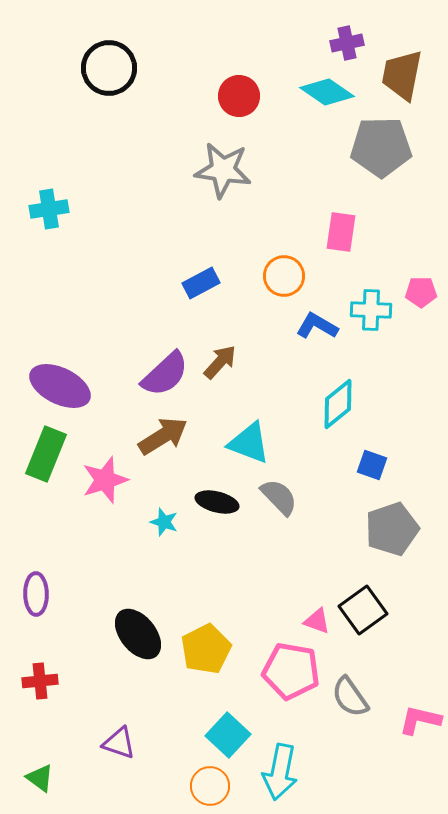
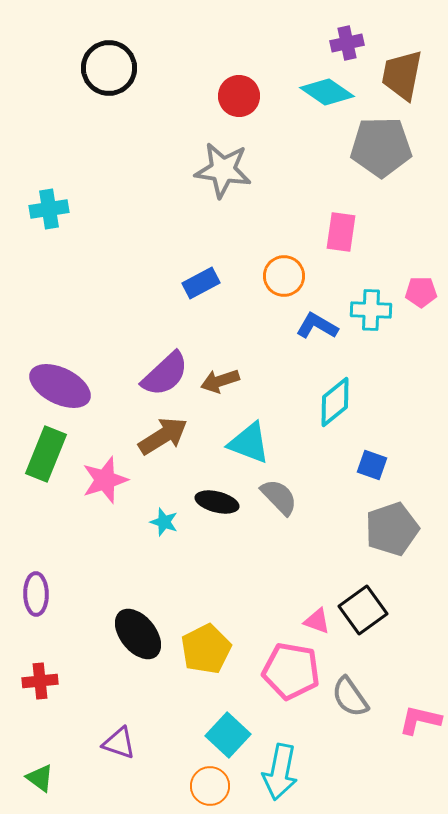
brown arrow at (220, 362): moved 19 px down; rotated 150 degrees counterclockwise
cyan diamond at (338, 404): moved 3 px left, 2 px up
